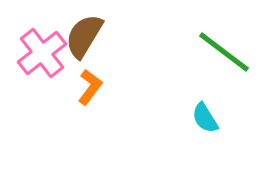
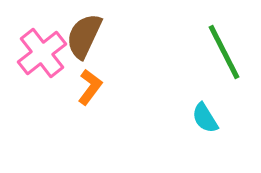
brown semicircle: rotated 6 degrees counterclockwise
green line: rotated 26 degrees clockwise
